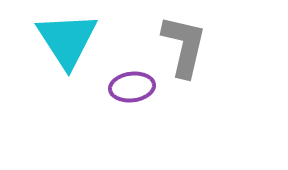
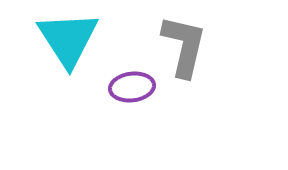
cyan triangle: moved 1 px right, 1 px up
